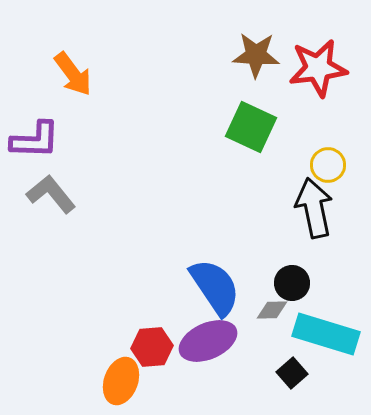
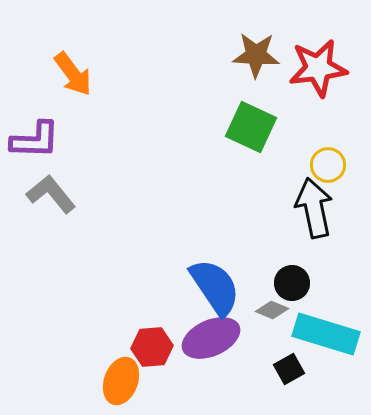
gray diamond: rotated 24 degrees clockwise
purple ellipse: moved 3 px right, 3 px up
black square: moved 3 px left, 4 px up; rotated 12 degrees clockwise
